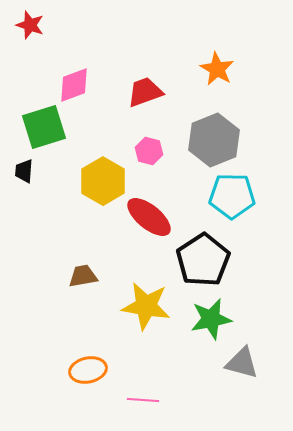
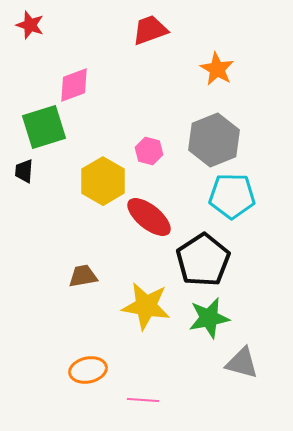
red trapezoid: moved 5 px right, 62 px up
green star: moved 2 px left, 1 px up
